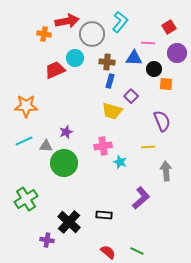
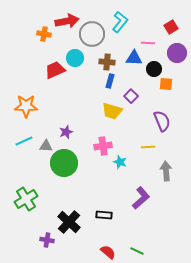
red square: moved 2 px right
